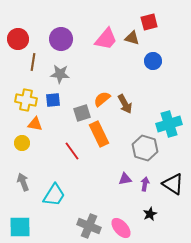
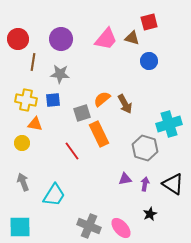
blue circle: moved 4 px left
